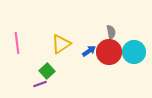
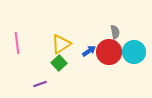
gray semicircle: moved 4 px right
green square: moved 12 px right, 8 px up
